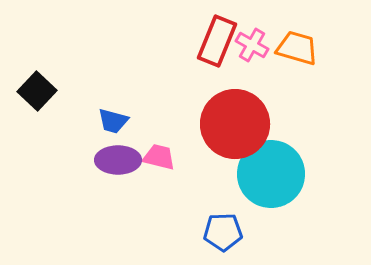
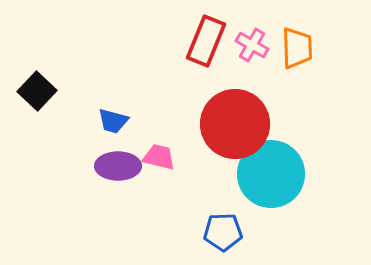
red rectangle: moved 11 px left
orange trapezoid: rotated 72 degrees clockwise
purple ellipse: moved 6 px down
